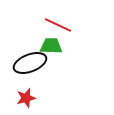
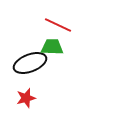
green trapezoid: moved 1 px right, 1 px down
